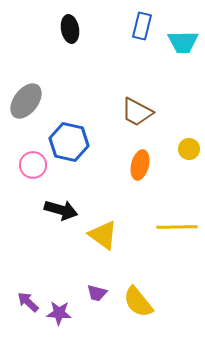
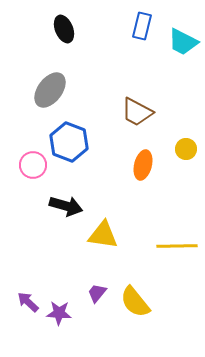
black ellipse: moved 6 px left; rotated 12 degrees counterclockwise
cyan trapezoid: rotated 28 degrees clockwise
gray ellipse: moved 24 px right, 11 px up
blue hexagon: rotated 9 degrees clockwise
yellow circle: moved 3 px left
orange ellipse: moved 3 px right
black arrow: moved 5 px right, 4 px up
yellow line: moved 19 px down
yellow triangle: rotated 28 degrees counterclockwise
purple trapezoid: rotated 115 degrees clockwise
yellow semicircle: moved 3 px left
